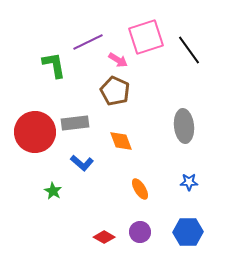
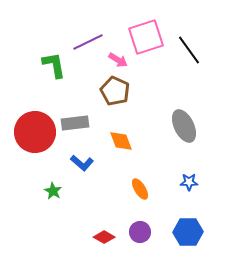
gray ellipse: rotated 20 degrees counterclockwise
